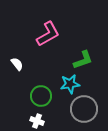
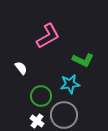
pink L-shape: moved 2 px down
green L-shape: rotated 45 degrees clockwise
white semicircle: moved 4 px right, 4 px down
gray circle: moved 20 px left, 6 px down
white cross: rotated 16 degrees clockwise
